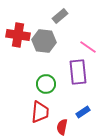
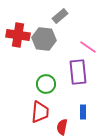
gray hexagon: moved 2 px up
blue rectangle: rotated 56 degrees counterclockwise
